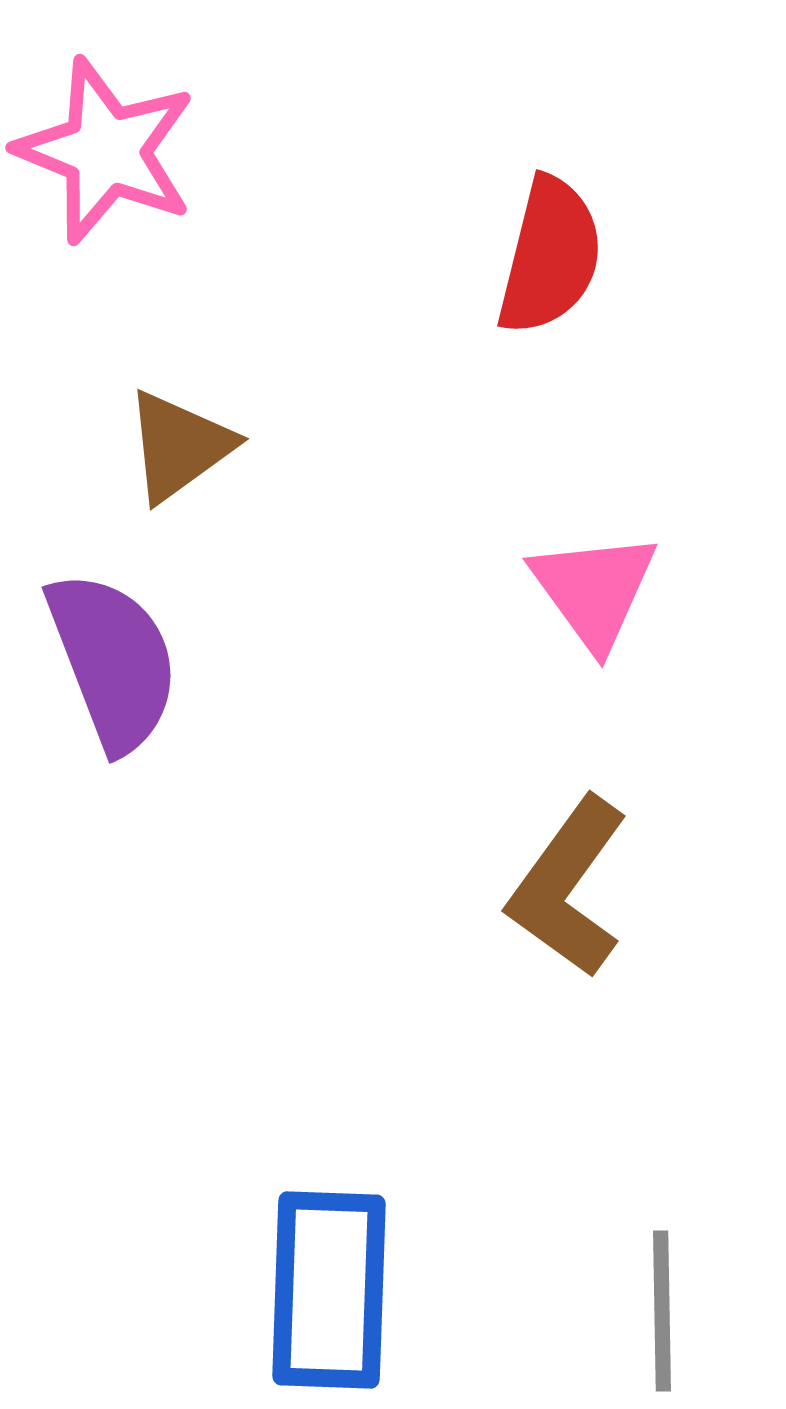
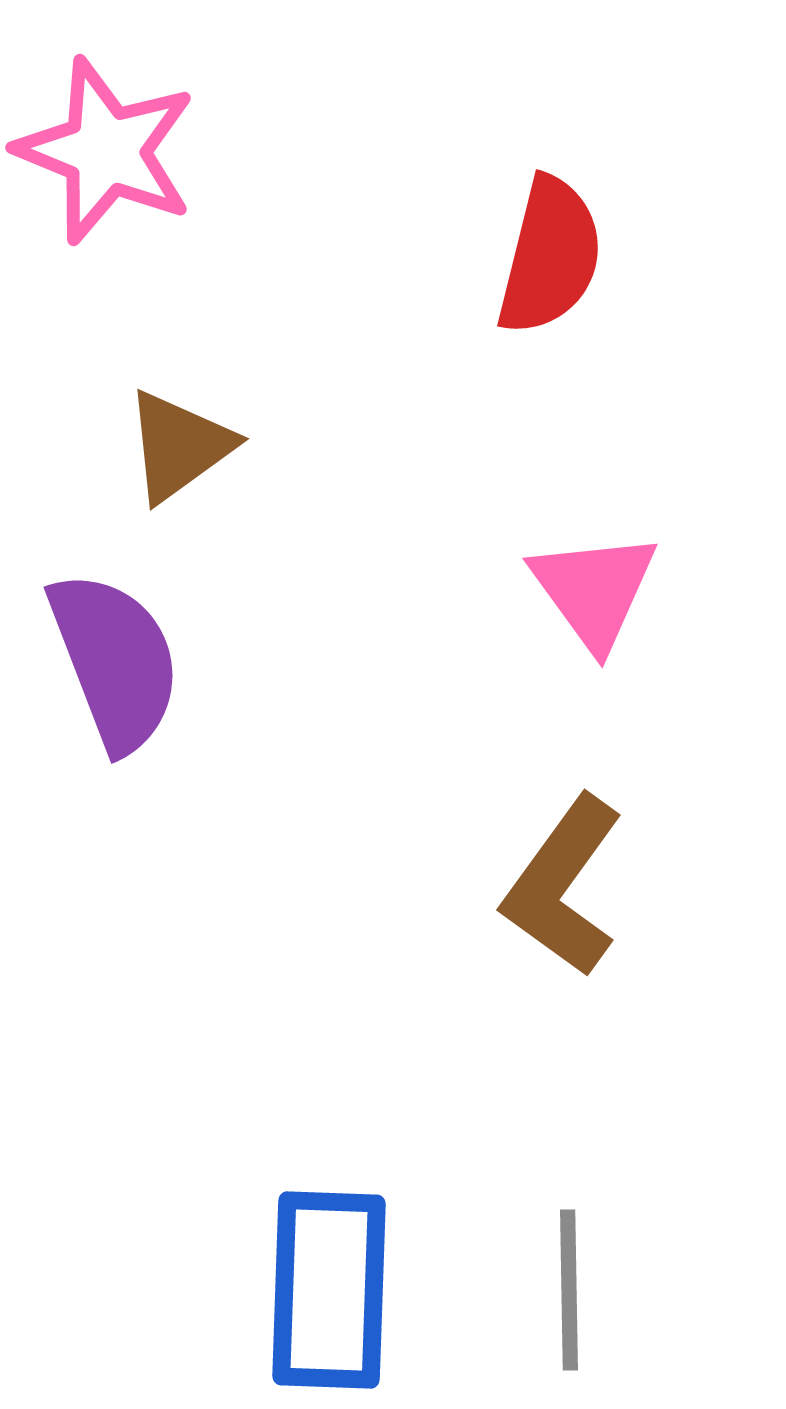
purple semicircle: moved 2 px right
brown L-shape: moved 5 px left, 1 px up
gray line: moved 93 px left, 21 px up
